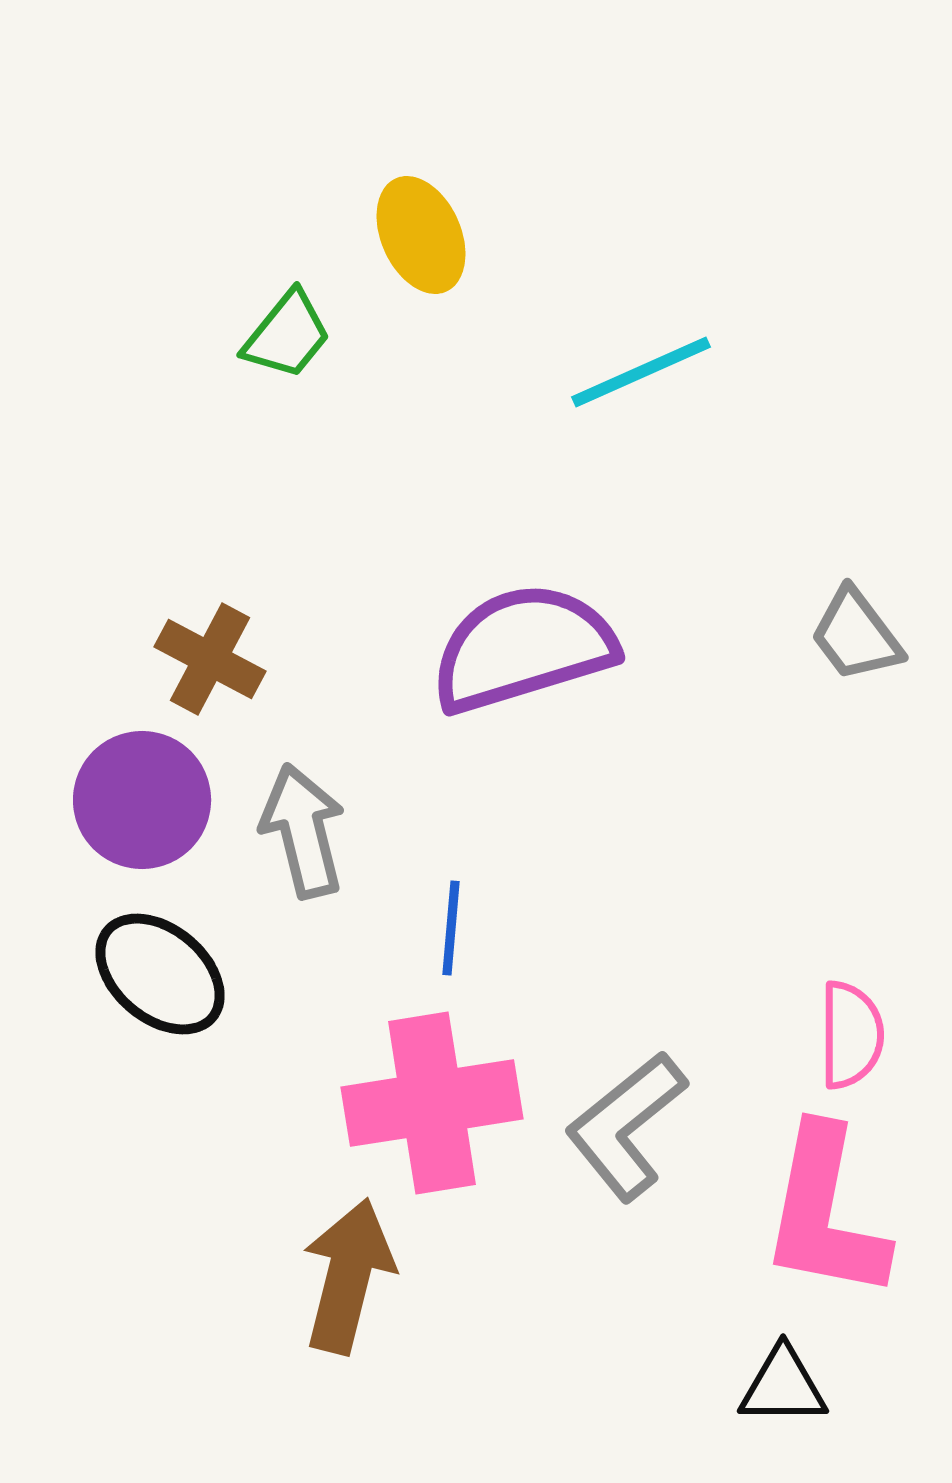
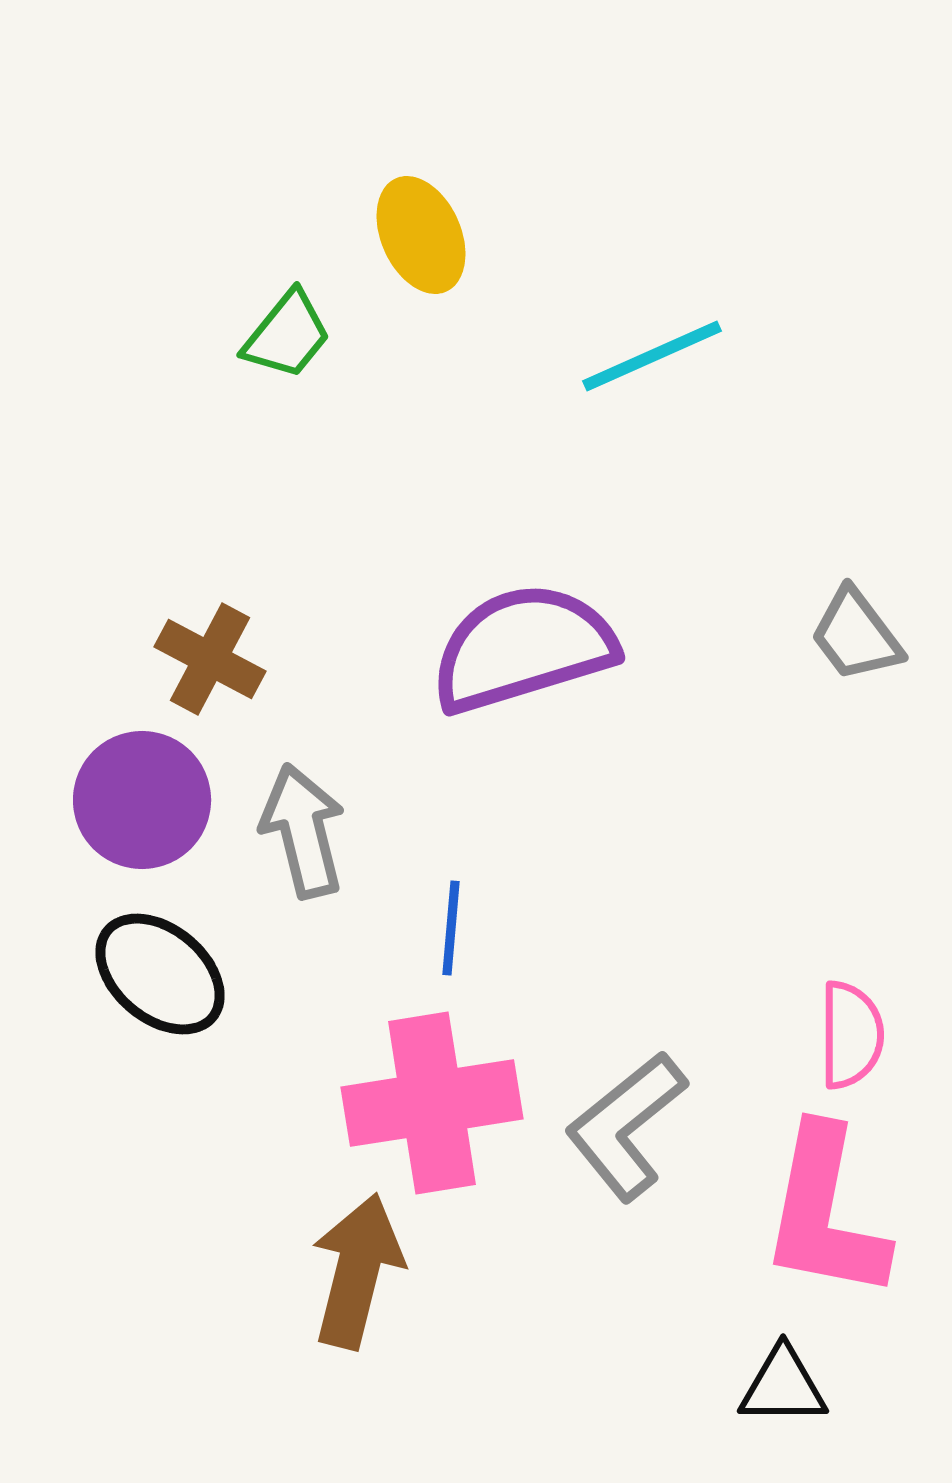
cyan line: moved 11 px right, 16 px up
brown arrow: moved 9 px right, 5 px up
